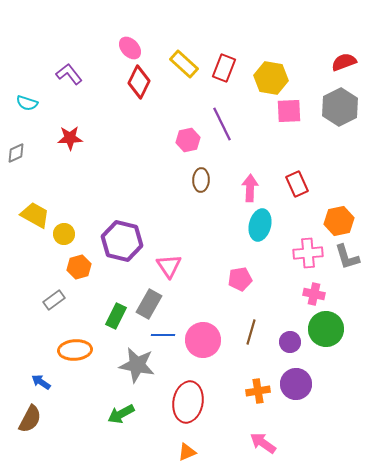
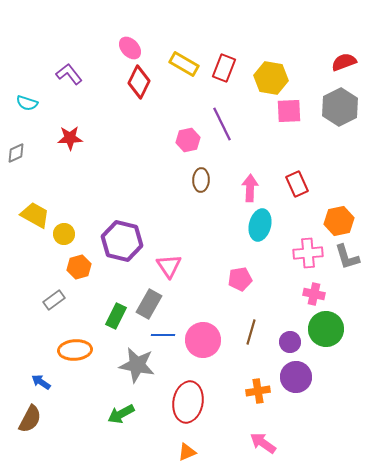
yellow rectangle at (184, 64): rotated 12 degrees counterclockwise
purple circle at (296, 384): moved 7 px up
